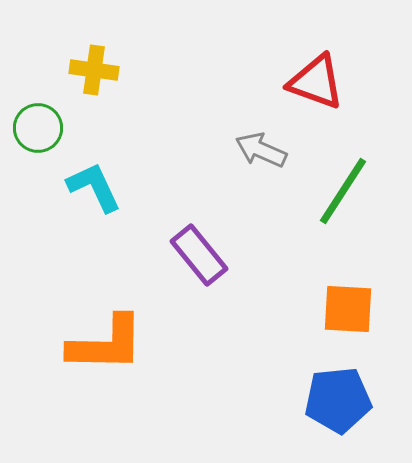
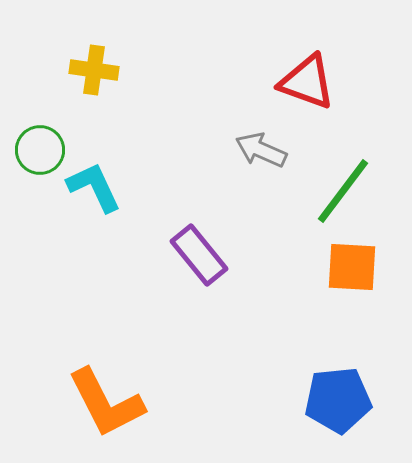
red triangle: moved 9 px left
green circle: moved 2 px right, 22 px down
green line: rotated 4 degrees clockwise
orange square: moved 4 px right, 42 px up
orange L-shape: moved 59 px down; rotated 62 degrees clockwise
